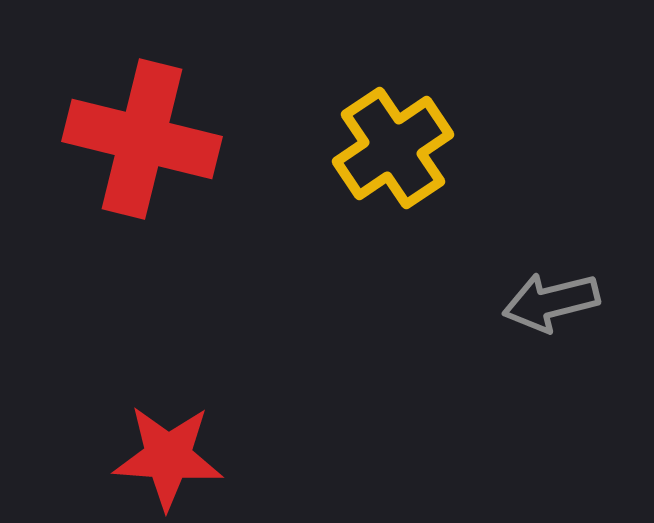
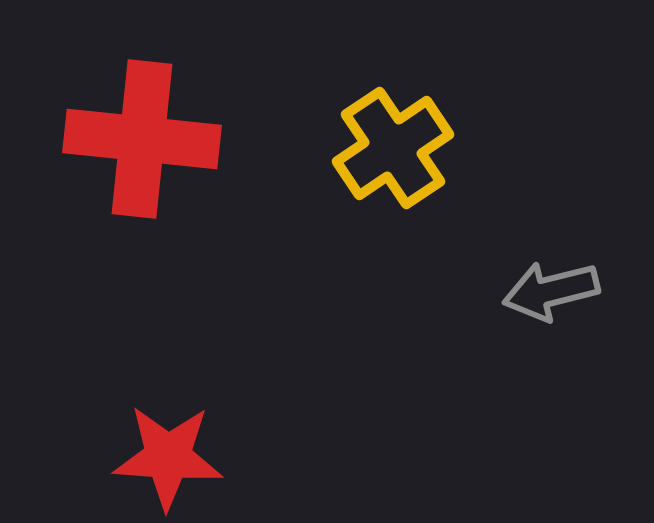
red cross: rotated 8 degrees counterclockwise
gray arrow: moved 11 px up
